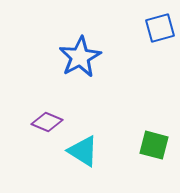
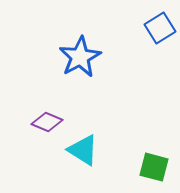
blue square: rotated 16 degrees counterclockwise
green square: moved 22 px down
cyan triangle: moved 1 px up
